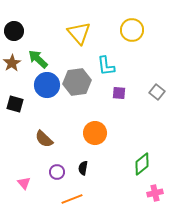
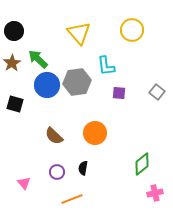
brown semicircle: moved 10 px right, 3 px up
